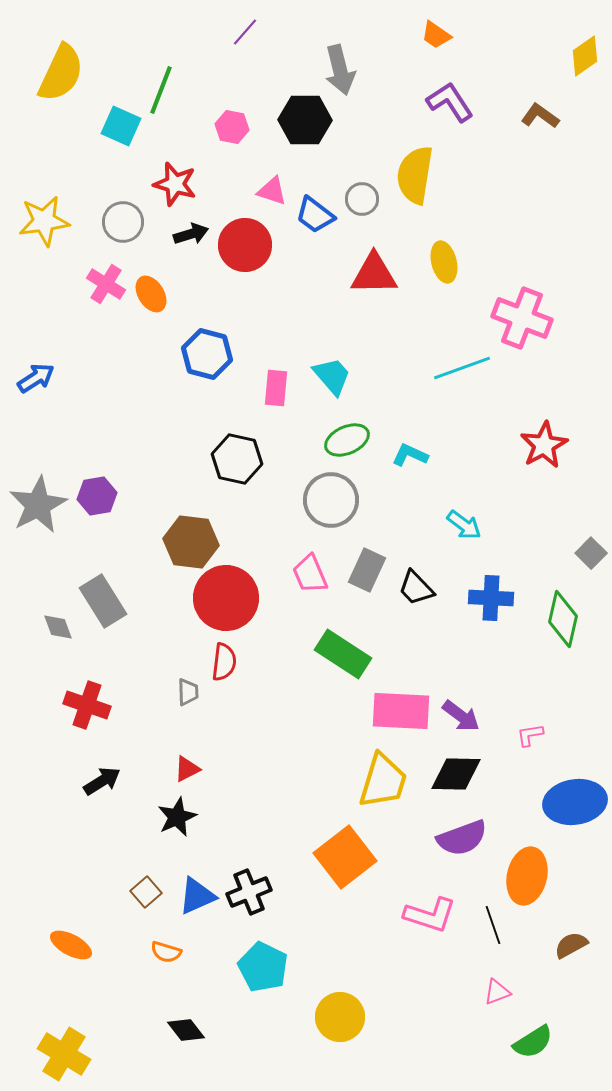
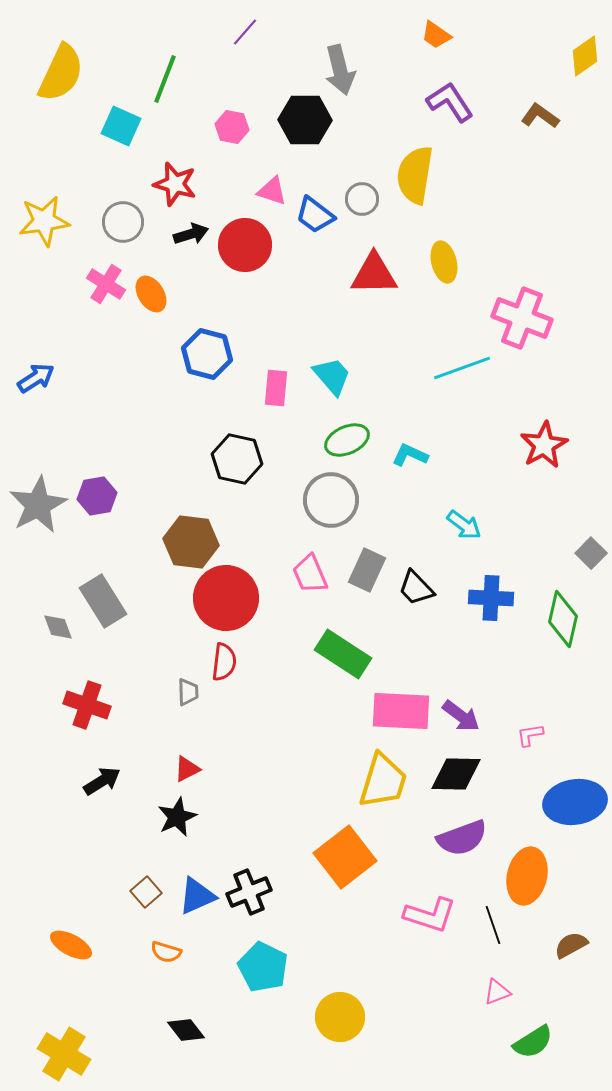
green line at (161, 90): moved 4 px right, 11 px up
